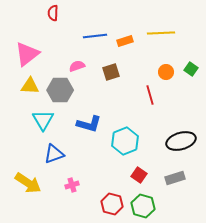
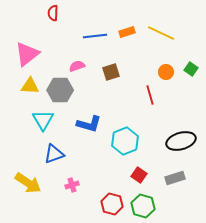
yellow line: rotated 28 degrees clockwise
orange rectangle: moved 2 px right, 9 px up
